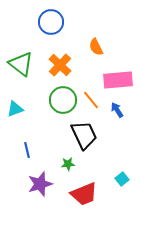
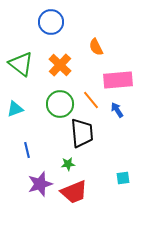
green circle: moved 3 px left, 4 px down
black trapezoid: moved 2 px left, 2 px up; rotated 20 degrees clockwise
cyan square: moved 1 px right, 1 px up; rotated 32 degrees clockwise
red trapezoid: moved 10 px left, 2 px up
